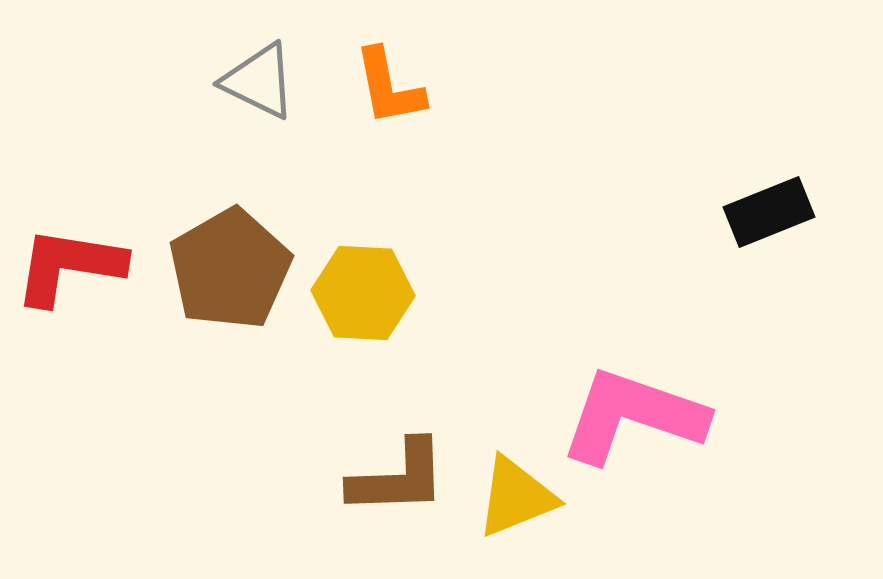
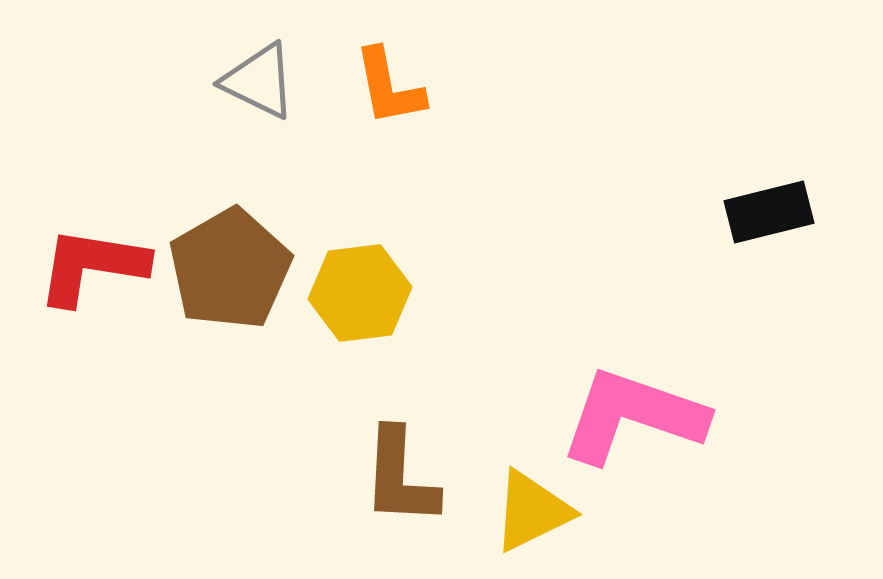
black rectangle: rotated 8 degrees clockwise
red L-shape: moved 23 px right
yellow hexagon: moved 3 px left; rotated 10 degrees counterclockwise
brown L-shape: moved 2 px right, 1 px up; rotated 95 degrees clockwise
yellow triangle: moved 16 px right, 14 px down; rotated 4 degrees counterclockwise
